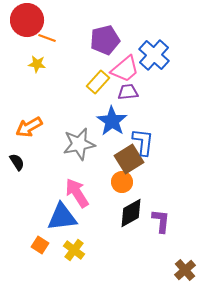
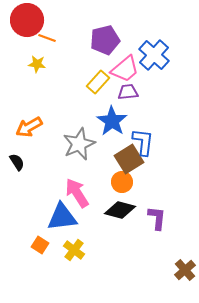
gray star: rotated 12 degrees counterclockwise
black diamond: moved 11 px left, 3 px up; rotated 44 degrees clockwise
purple L-shape: moved 4 px left, 3 px up
